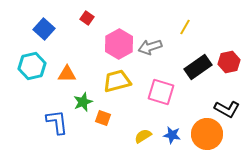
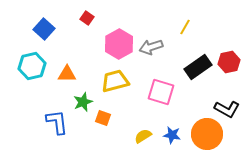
gray arrow: moved 1 px right
yellow trapezoid: moved 2 px left
